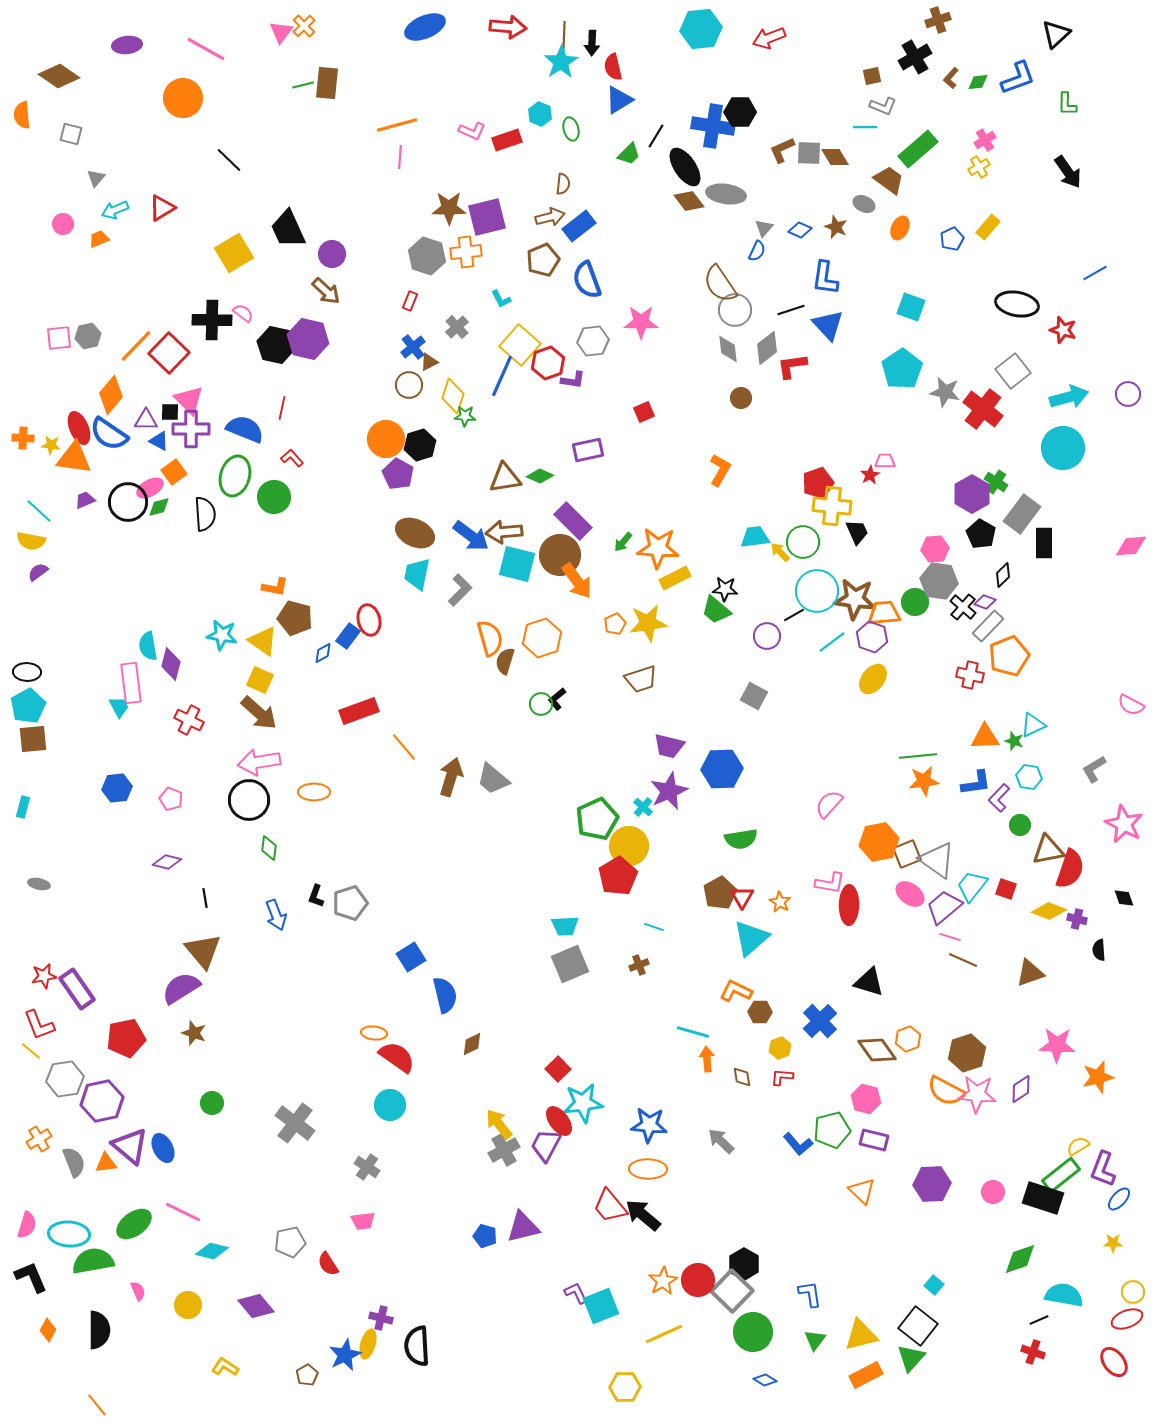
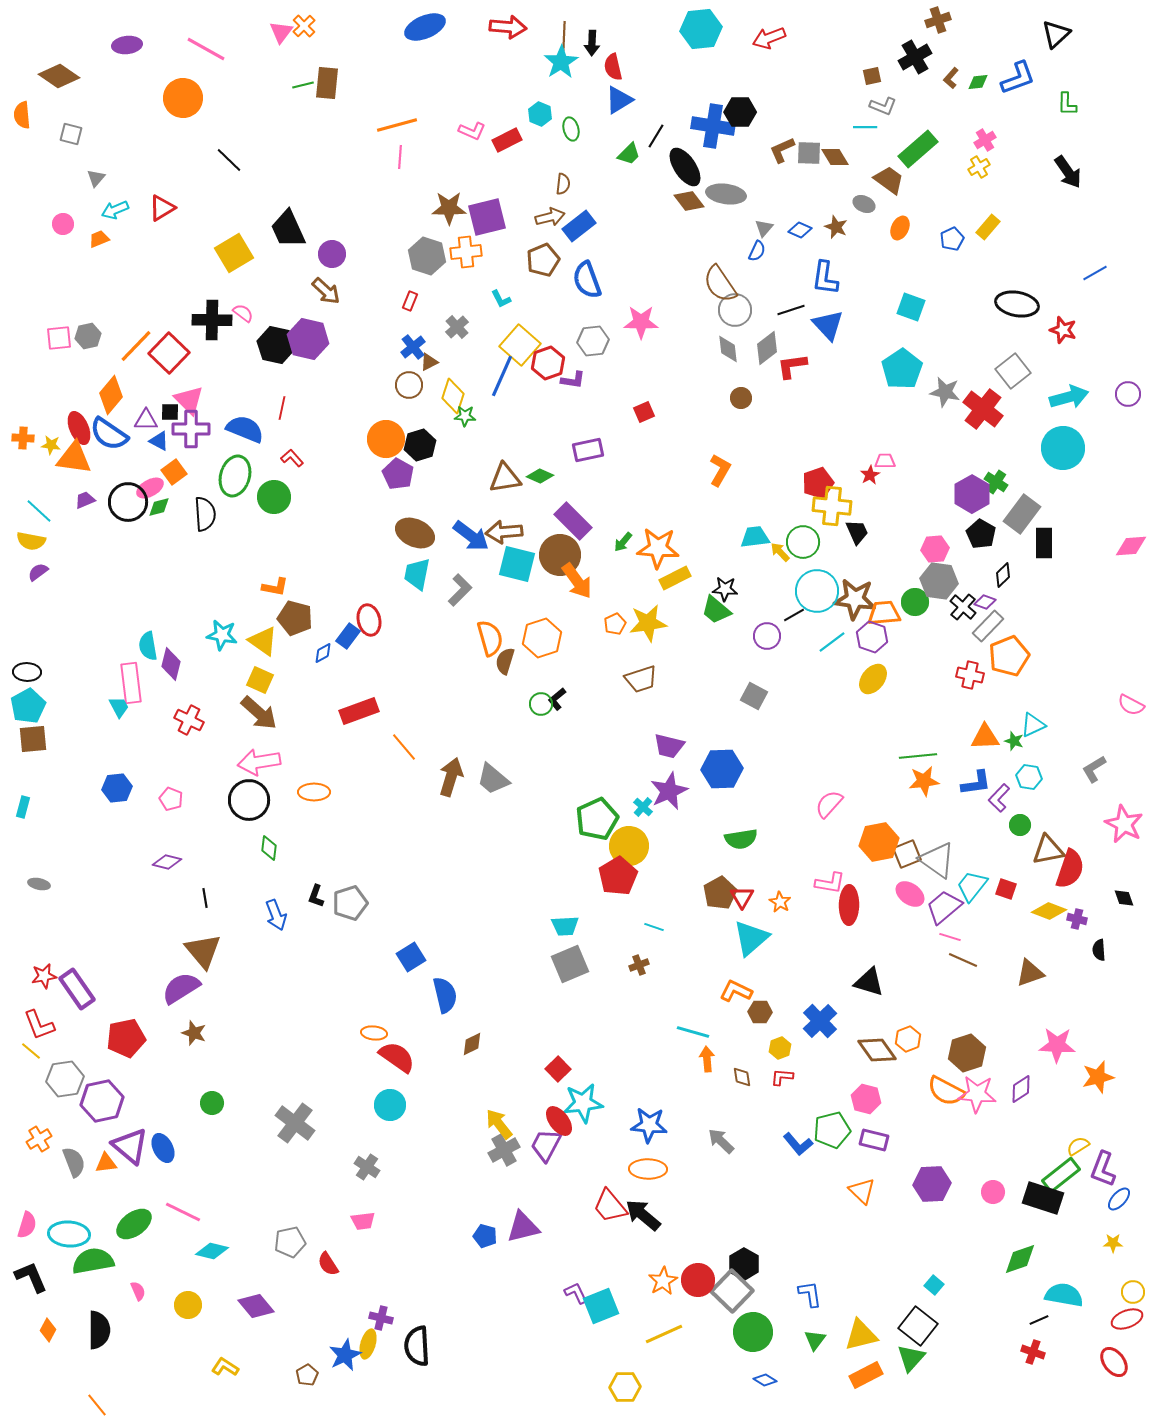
red rectangle at (507, 140): rotated 8 degrees counterclockwise
